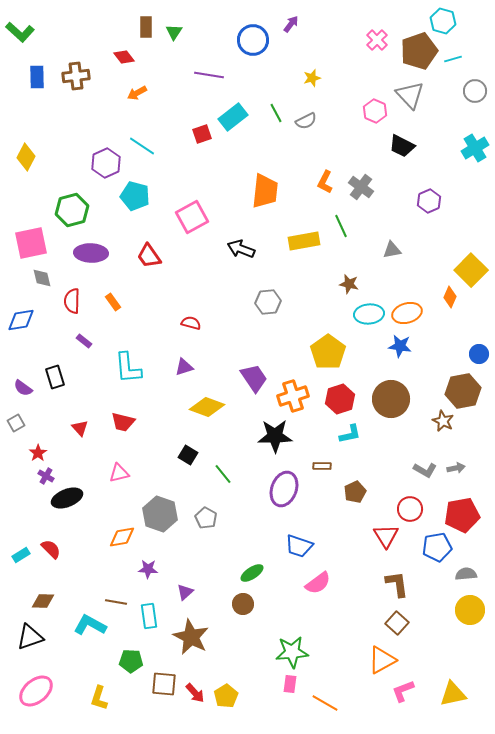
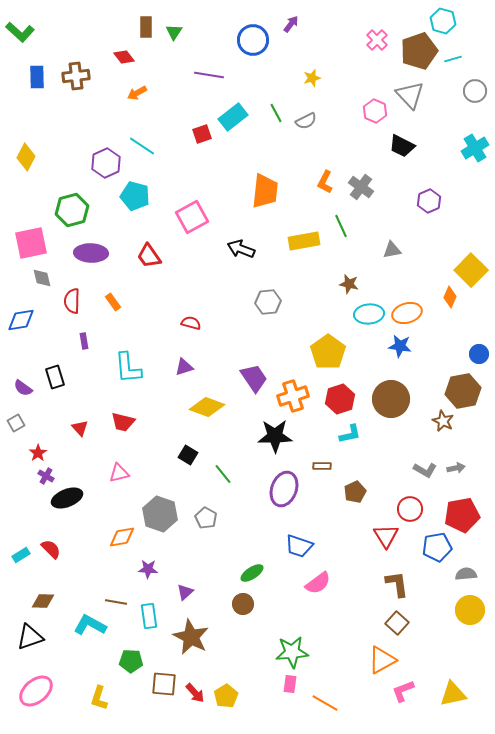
purple rectangle at (84, 341): rotated 42 degrees clockwise
